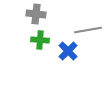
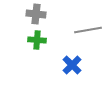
green cross: moved 3 px left
blue cross: moved 4 px right, 14 px down
